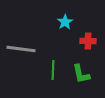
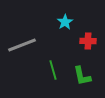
gray line: moved 1 px right, 4 px up; rotated 28 degrees counterclockwise
green line: rotated 18 degrees counterclockwise
green L-shape: moved 1 px right, 2 px down
